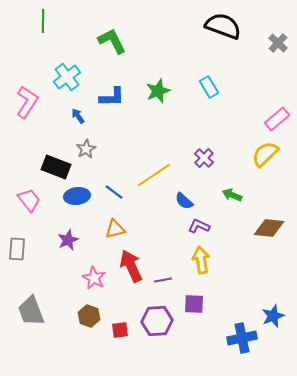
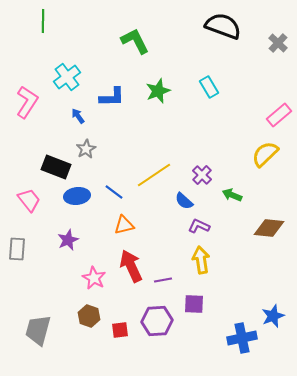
green L-shape: moved 23 px right
pink rectangle: moved 2 px right, 4 px up
purple cross: moved 2 px left, 17 px down
orange triangle: moved 9 px right, 4 px up
gray trapezoid: moved 7 px right, 19 px down; rotated 36 degrees clockwise
